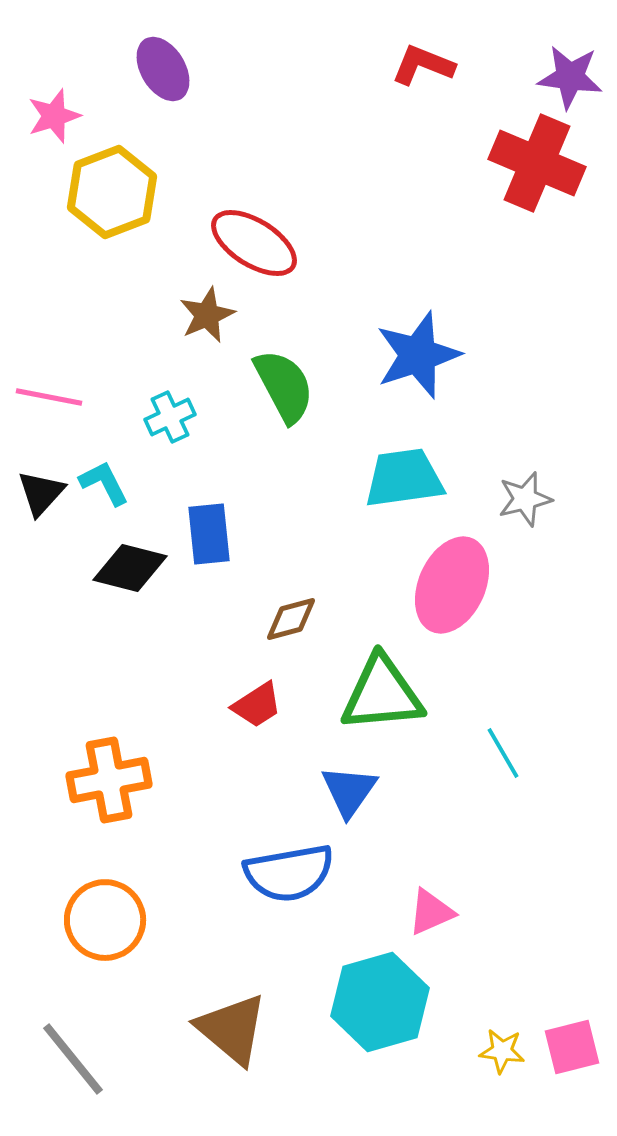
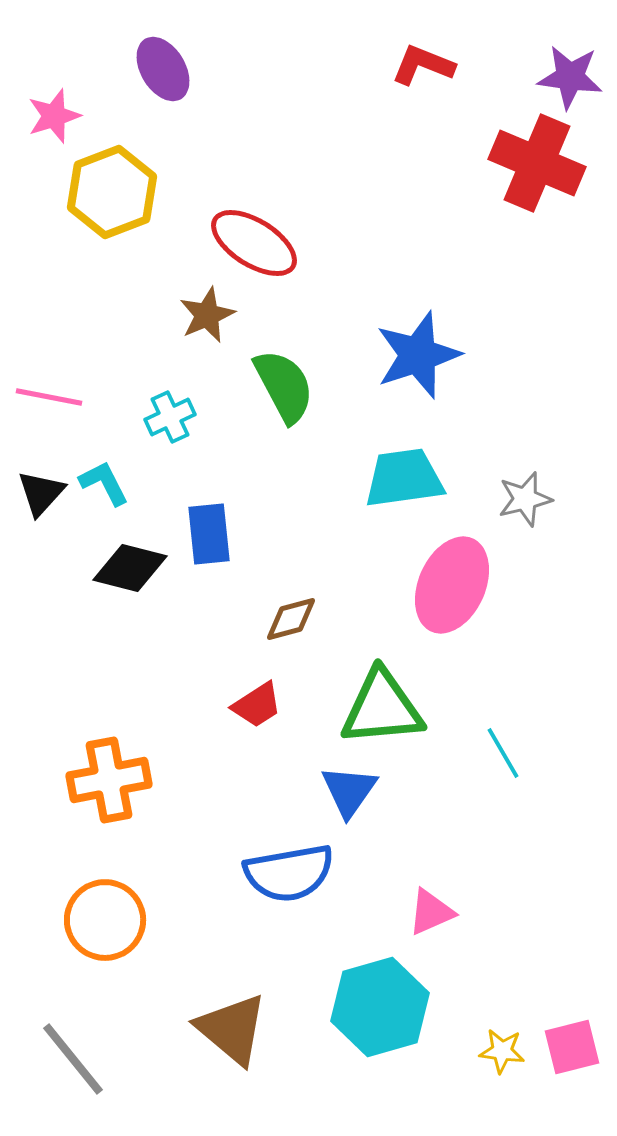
green triangle: moved 14 px down
cyan hexagon: moved 5 px down
